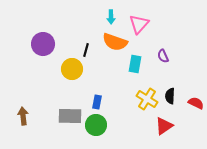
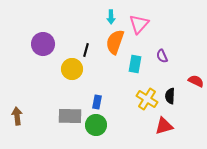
orange semicircle: rotated 90 degrees clockwise
purple semicircle: moved 1 px left
red semicircle: moved 22 px up
brown arrow: moved 6 px left
red triangle: rotated 18 degrees clockwise
